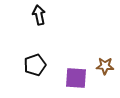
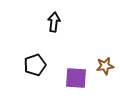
black arrow: moved 15 px right, 7 px down; rotated 18 degrees clockwise
brown star: rotated 12 degrees counterclockwise
